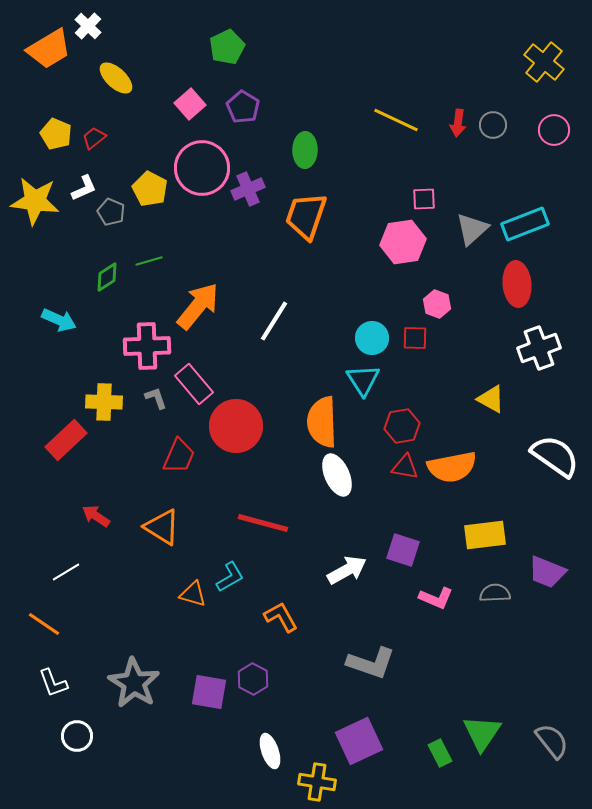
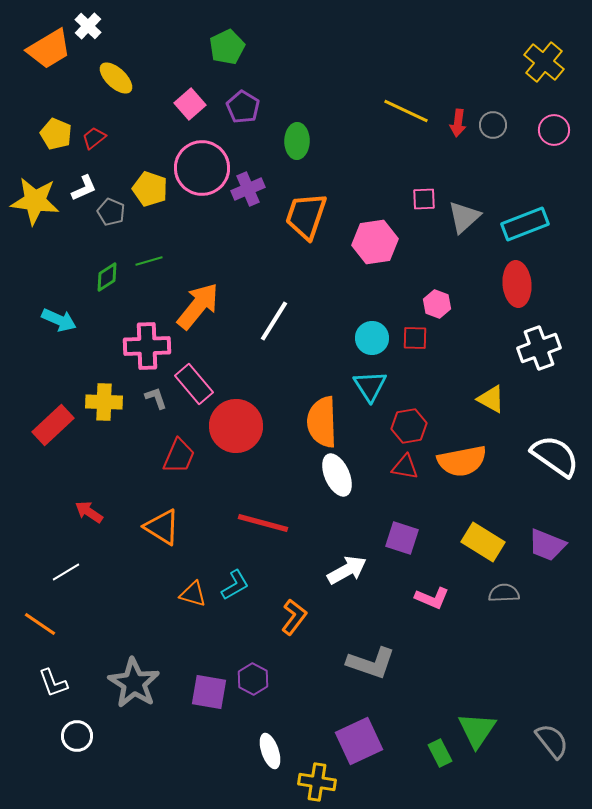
yellow line at (396, 120): moved 10 px right, 9 px up
green ellipse at (305, 150): moved 8 px left, 9 px up
yellow pentagon at (150, 189): rotated 8 degrees counterclockwise
gray triangle at (472, 229): moved 8 px left, 12 px up
pink hexagon at (403, 242): moved 28 px left
cyan triangle at (363, 380): moved 7 px right, 6 px down
red hexagon at (402, 426): moved 7 px right
red rectangle at (66, 440): moved 13 px left, 15 px up
orange semicircle at (452, 467): moved 10 px right, 6 px up
red arrow at (96, 516): moved 7 px left, 4 px up
yellow rectangle at (485, 535): moved 2 px left, 7 px down; rotated 39 degrees clockwise
purple square at (403, 550): moved 1 px left, 12 px up
purple trapezoid at (547, 572): moved 27 px up
cyan L-shape at (230, 577): moved 5 px right, 8 px down
gray semicircle at (495, 593): moved 9 px right
pink L-shape at (436, 598): moved 4 px left
orange L-shape at (281, 617): moved 13 px right; rotated 66 degrees clockwise
orange line at (44, 624): moved 4 px left
green triangle at (482, 733): moved 5 px left, 3 px up
